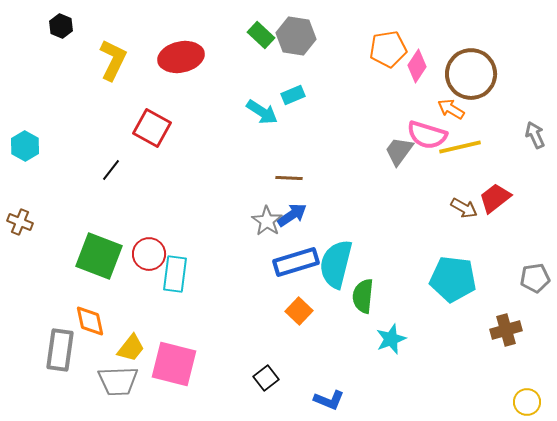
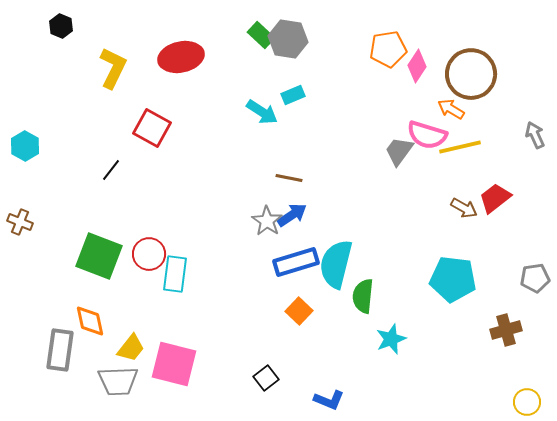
gray hexagon at (296, 36): moved 8 px left, 3 px down
yellow L-shape at (113, 60): moved 8 px down
brown line at (289, 178): rotated 8 degrees clockwise
